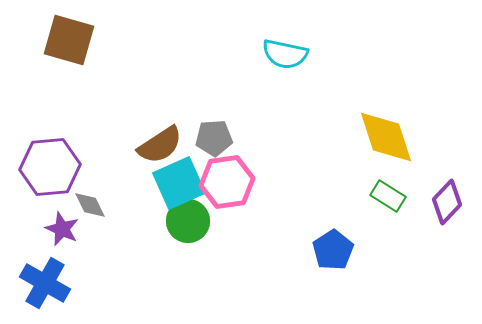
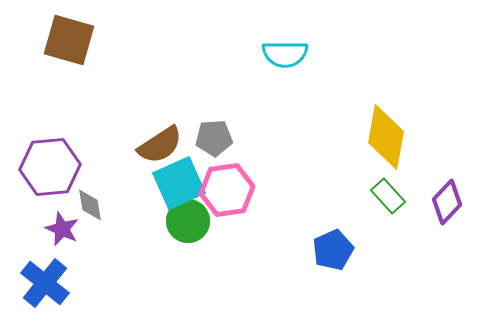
cyan semicircle: rotated 12 degrees counterclockwise
yellow diamond: rotated 28 degrees clockwise
pink hexagon: moved 8 px down
green rectangle: rotated 16 degrees clockwise
gray diamond: rotated 16 degrees clockwise
blue pentagon: rotated 9 degrees clockwise
blue cross: rotated 9 degrees clockwise
